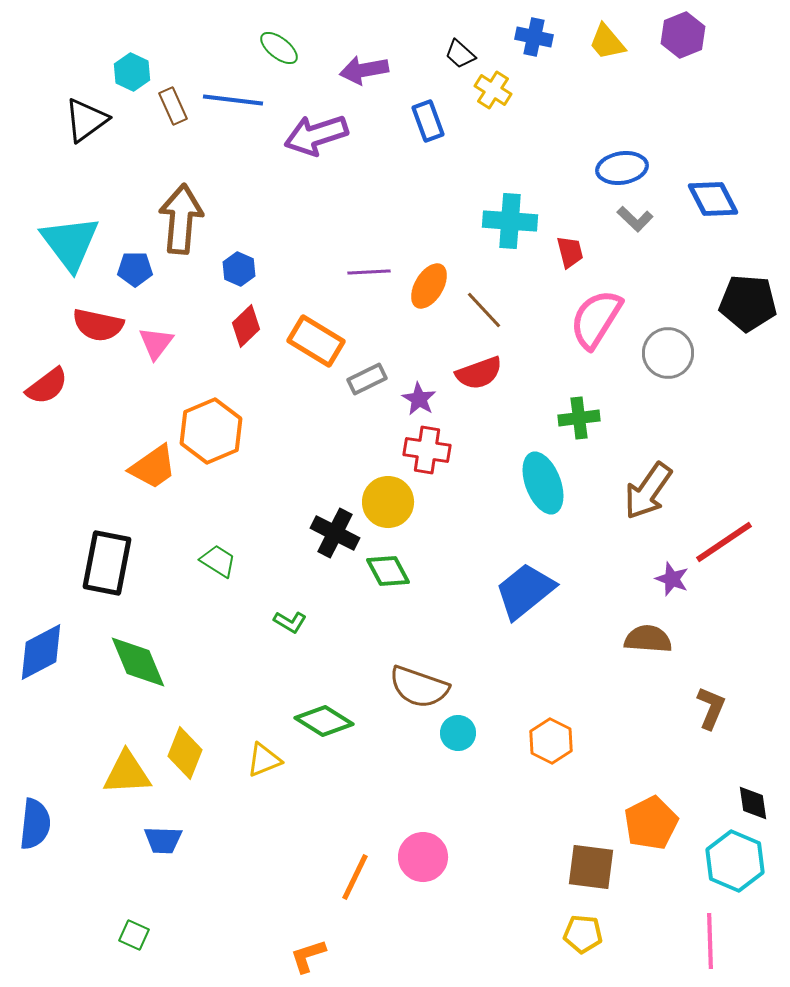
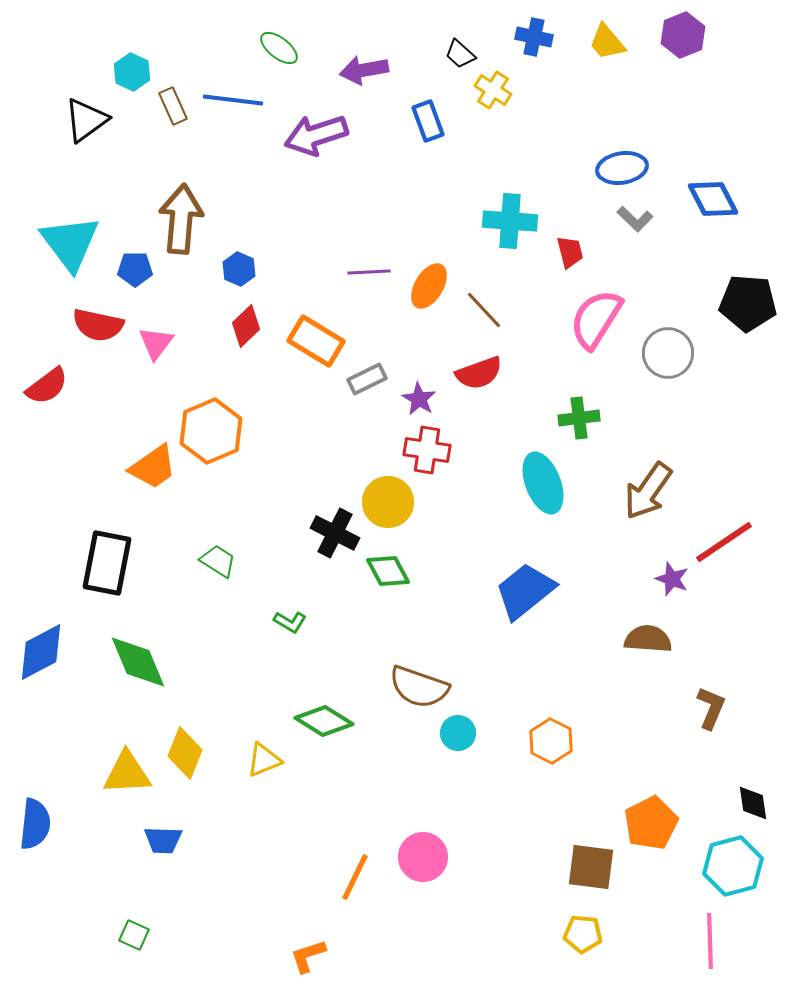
cyan hexagon at (735, 861): moved 2 px left, 5 px down; rotated 22 degrees clockwise
